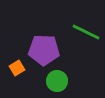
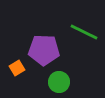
green line: moved 2 px left
green circle: moved 2 px right, 1 px down
